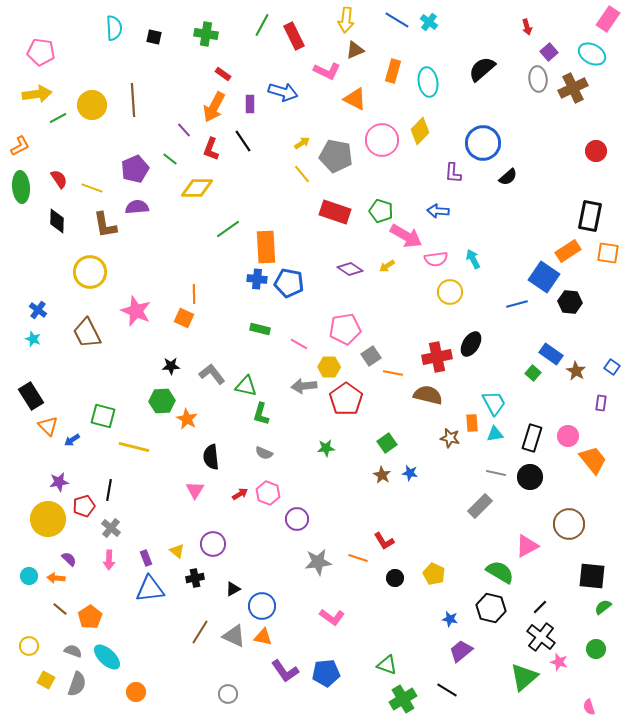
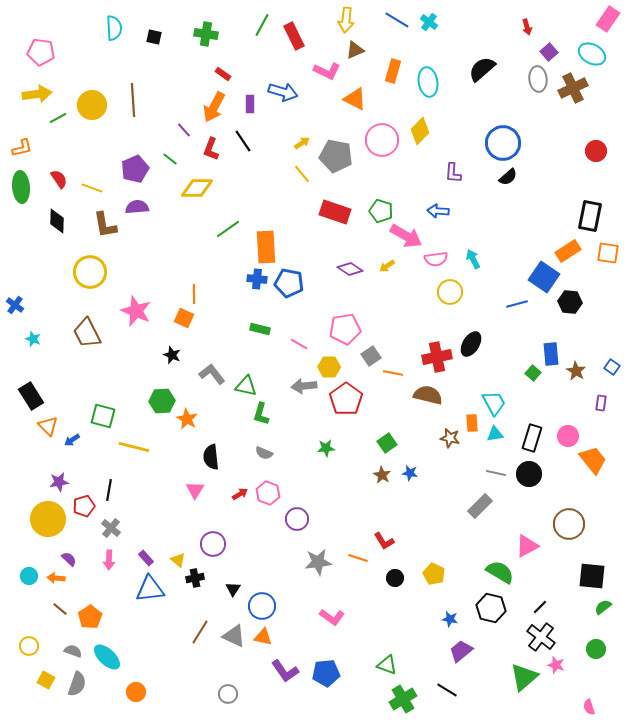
blue circle at (483, 143): moved 20 px right
orange L-shape at (20, 146): moved 2 px right, 2 px down; rotated 15 degrees clockwise
blue cross at (38, 310): moved 23 px left, 5 px up
blue rectangle at (551, 354): rotated 50 degrees clockwise
black star at (171, 366): moved 1 px right, 11 px up; rotated 24 degrees clockwise
black circle at (530, 477): moved 1 px left, 3 px up
yellow triangle at (177, 551): moved 1 px right, 9 px down
purple rectangle at (146, 558): rotated 21 degrees counterclockwise
black triangle at (233, 589): rotated 28 degrees counterclockwise
pink star at (559, 662): moved 3 px left, 3 px down
